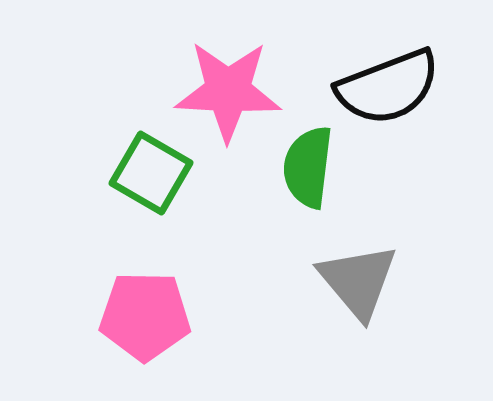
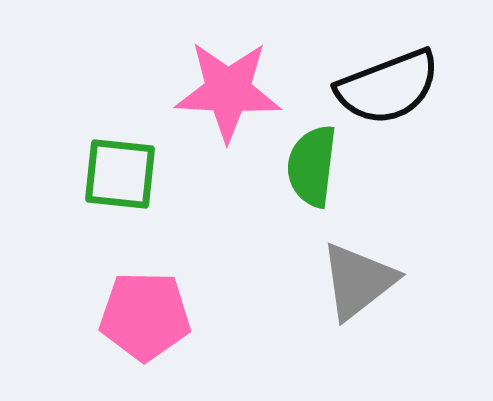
green semicircle: moved 4 px right, 1 px up
green square: moved 31 px left, 1 px down; rotated 24 degrees counterclockwise
gray triangle: rotated 32 degrees clockwise
